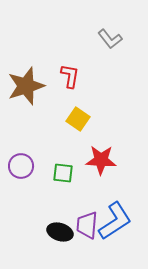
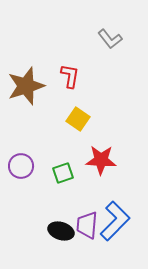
green square: rotated 25 degrees counterclockwise
blue L-shape: rotated 12 degrees counterclockwise
black ellipse: moved 1 px right, 1 px up
